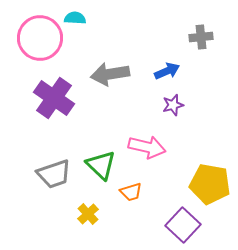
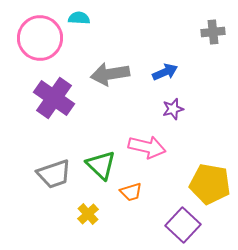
cyan semicircle: moved 4 px right
gray cross: moved 12 px right, 5 px up
blue arrow: moved 2 px left, 1 px down
purple star: moved 4 px down
